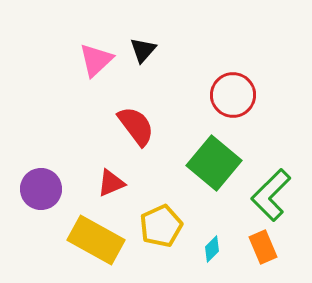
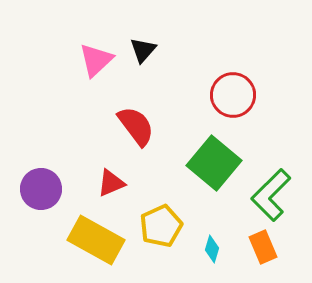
cyan diamond: rotated 28 degrees counterclockwise
